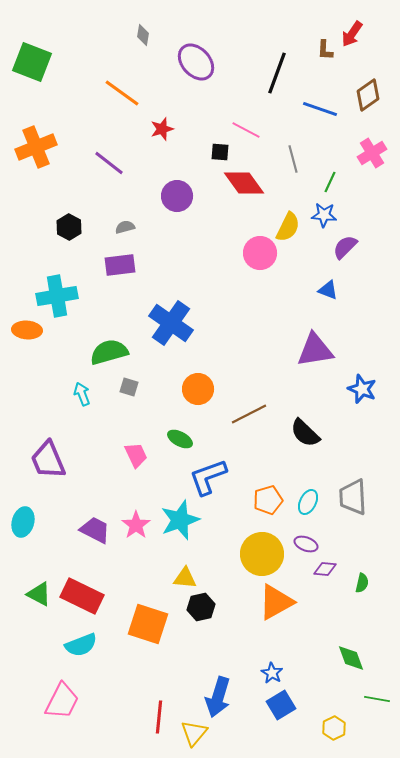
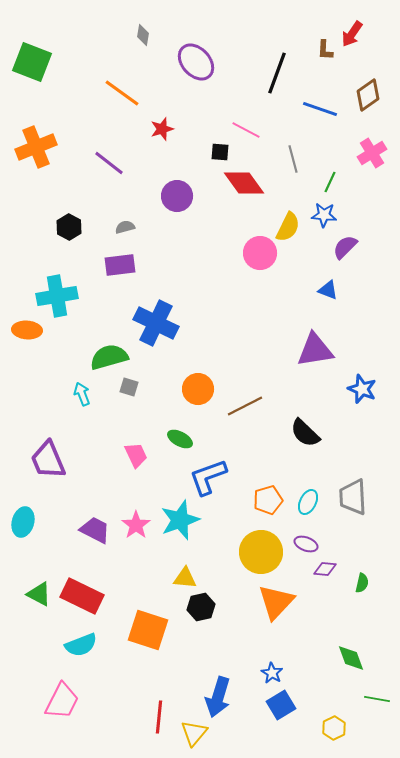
blue cross at (171, 323): moved 15 px left; rotated 9 degrees counterclockwise
green semicircle at (109, 352): moved 5 px down
brown line at (249, 414): moved 4 px left, 8 px up
yellow circle at (262, 554): moved 1 px left, 2 px up
orange triangle at (276, 602): rotated 18 degrees counterclockwise
orange square at (148, 624): moved 6 px down
